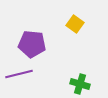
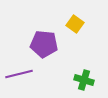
purple pentagon: moved 12 px right
green cross: moved 4 px right, 4 px up
